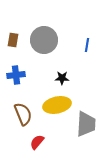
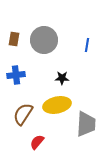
brown rectangle: moved 1 px right, 1 px up
brown semicircle: rotated 125 degrees counterclockwise
